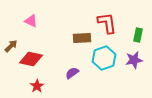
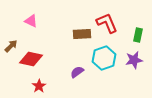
red L-shape: rotated 15 degrees counterclockwise
brown rectangle: moved 4 px up
purple semicircle: moved 5 px right, 1 px up
red star: moved 2 px right
